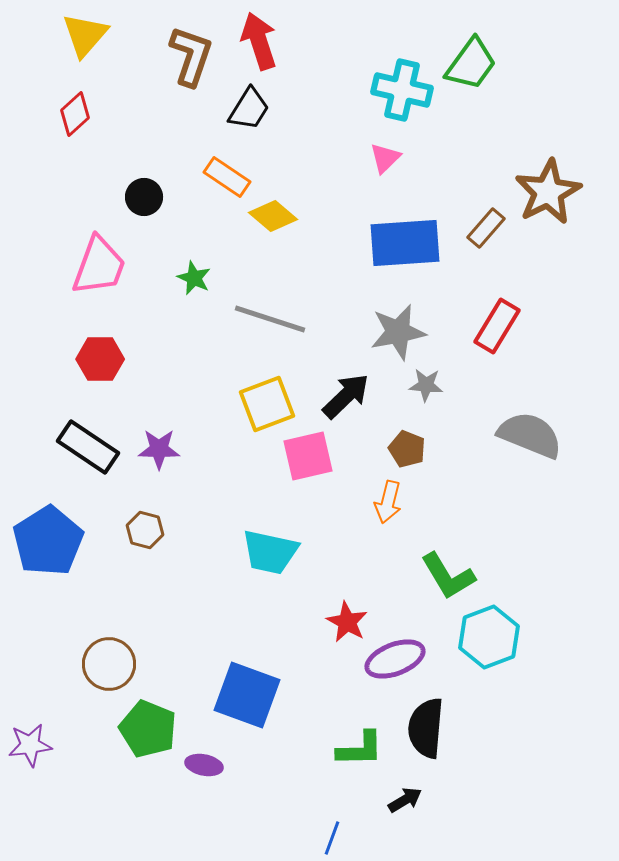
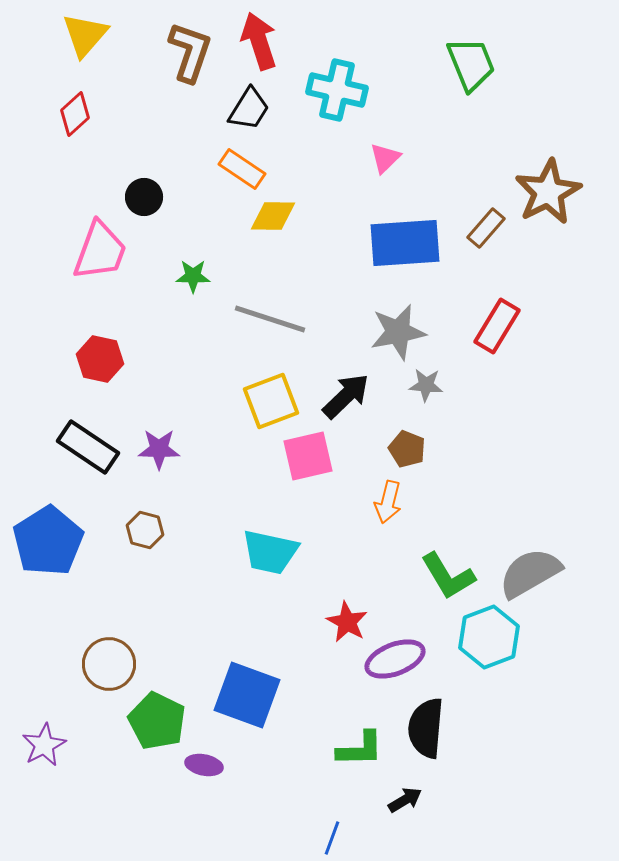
brown L-shape at (191, 56): moved 1 px left, 4 px up
green trapezoid at (471, 64): rotated 58 degrees counterclockwise
cyan cross at (402, 90): moved 65 px left
orange rectangle at (227, 177): moved 15 px right, 8 px up
yellow diamond at (273, 216): rotated 39 degrees counterclockwise
pink trapezoid at (99, 266): moved 1 px right, 15 px up
green star at (194, 278): moved 1 px left, 2 px up; rotated 24 degrees counterclockwise
red hexagon at (100, 359): rotated 12 degrees clockwise
yellow square at (267, 404): moved 4 px right, 3 px up
gray semicircle at (530, 435): moved 138 px down; rotated 52 degrees counterclockwise
green pentagon at (148, 729): moved 9 px right, 8 px up; rotated 4 degrees clockwise
purple star at (30, 745): moved 14 px right; rotated 21 degrees counterclockwise
